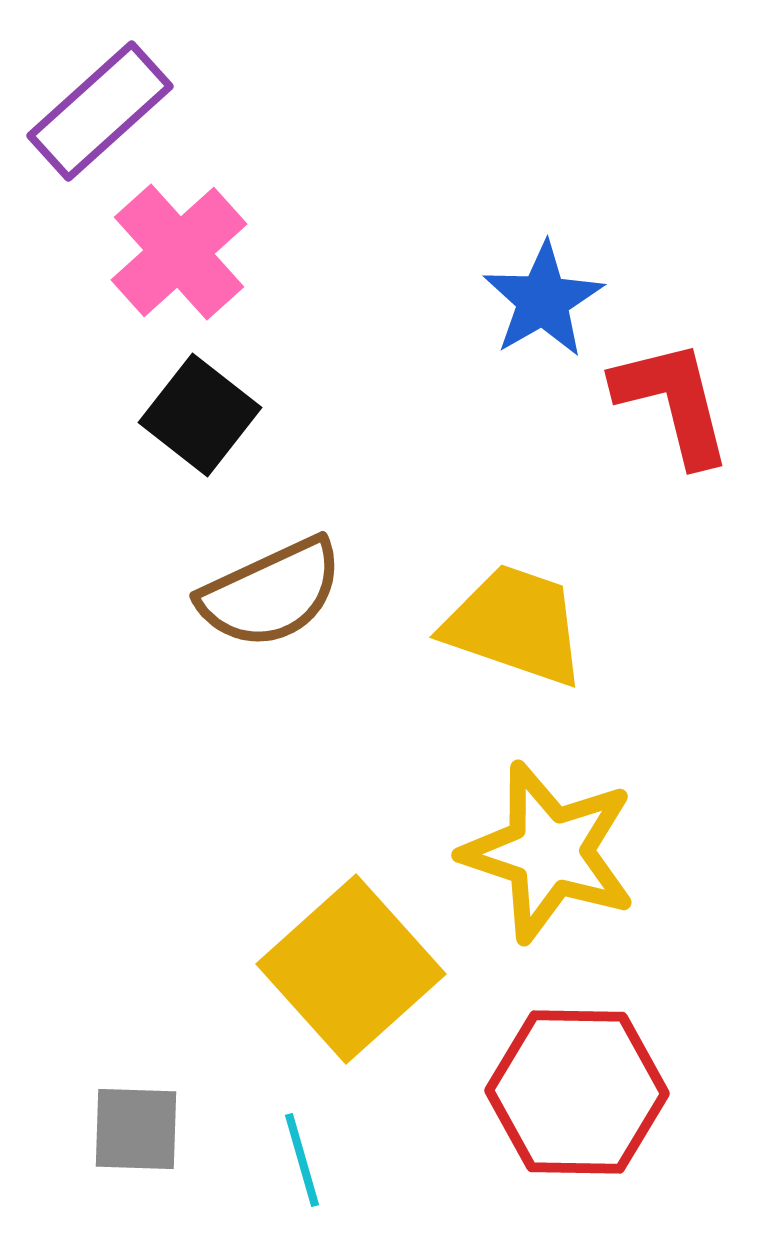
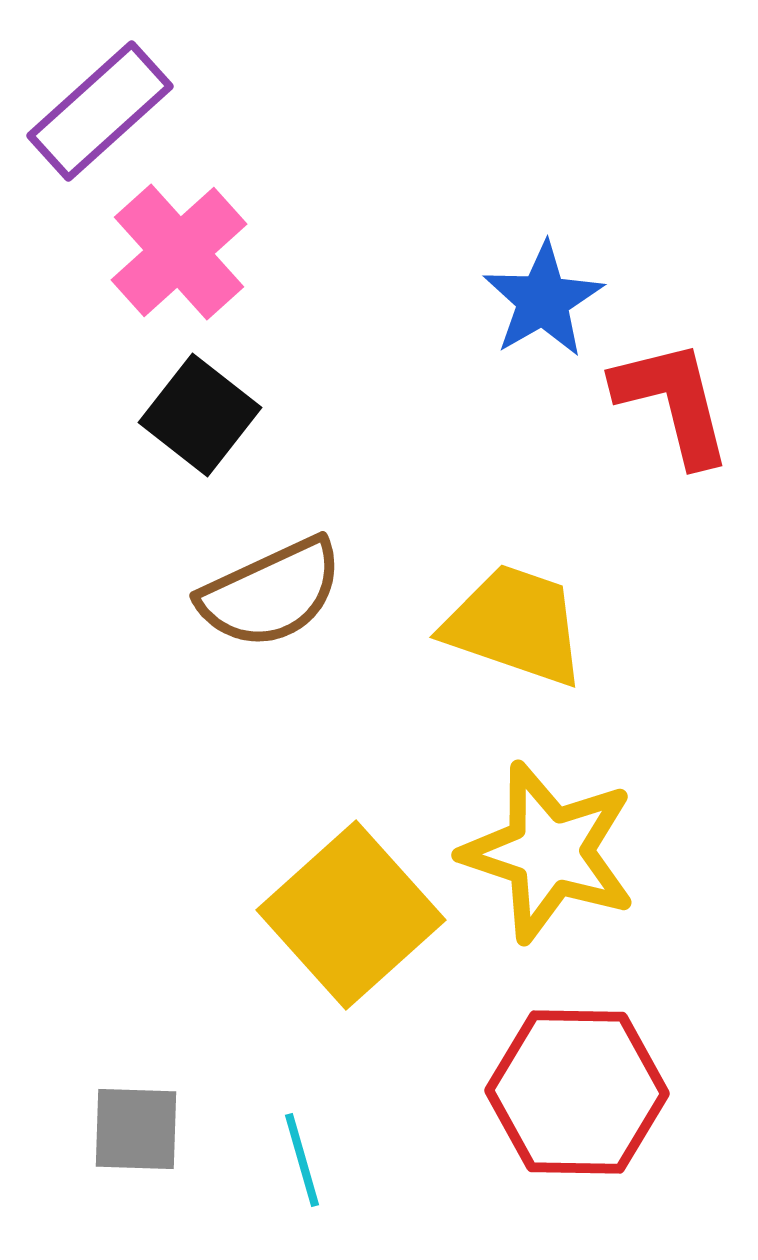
yellow square: moved 54 px up
